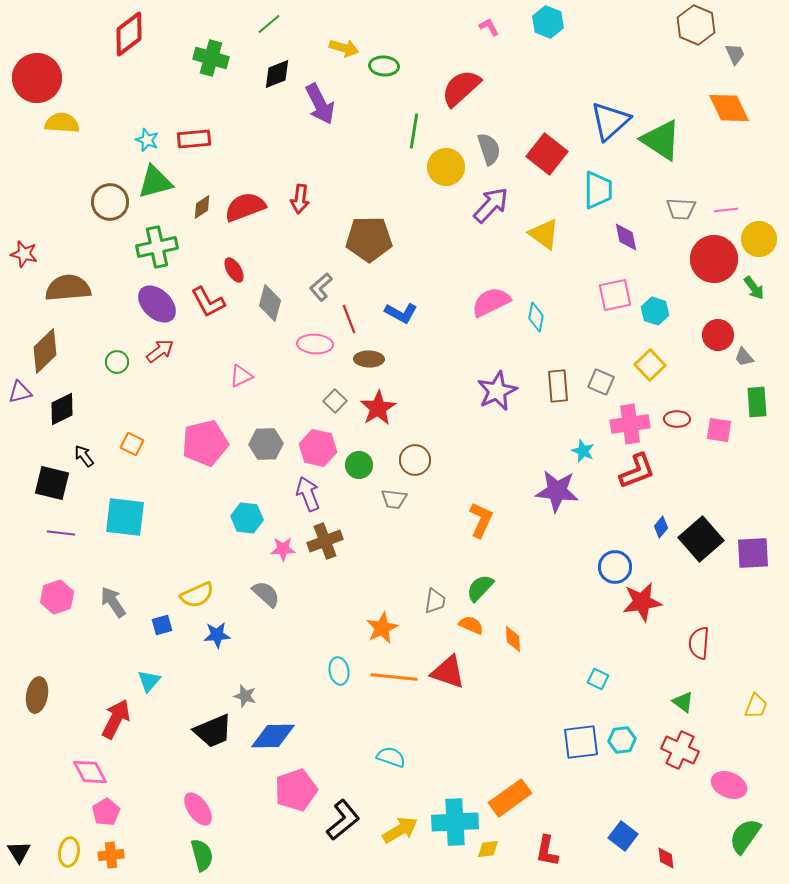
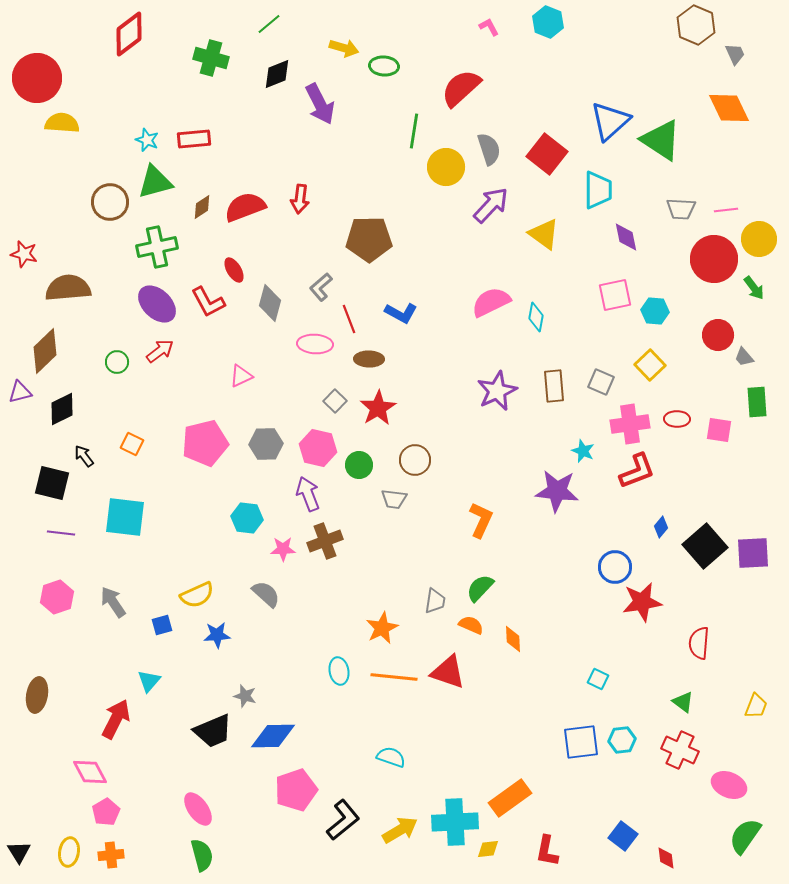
cyan hexagon at (655, 311): rotated 12 degrees counterclockwise
brown rectangle at (558, 386): moved 4 px left
black square at (701, 539): moved 4 px right, 7 px down
